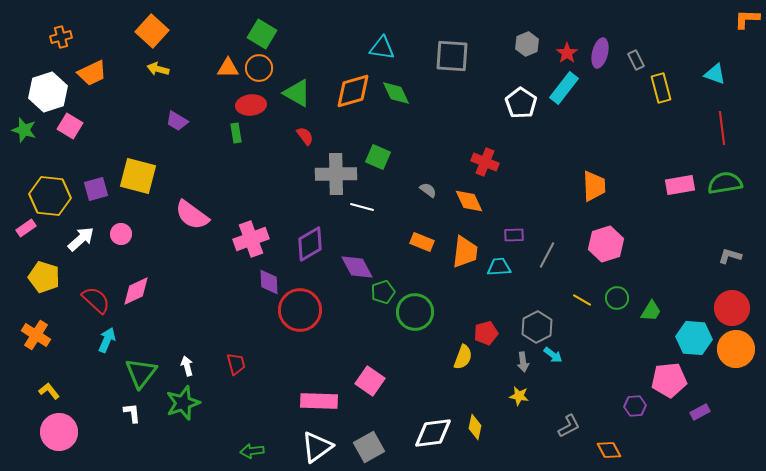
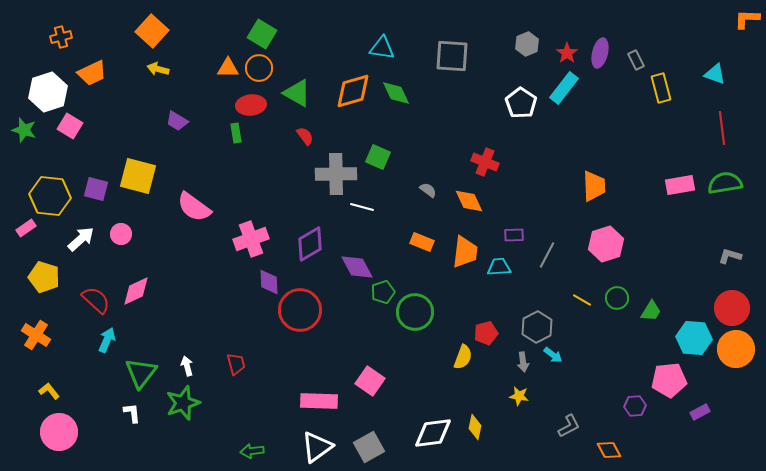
purple square at (96, 189): rotated 30 degrees clockwise
pink semicircle at (192, 215): moved 2 px right, 8 px up
